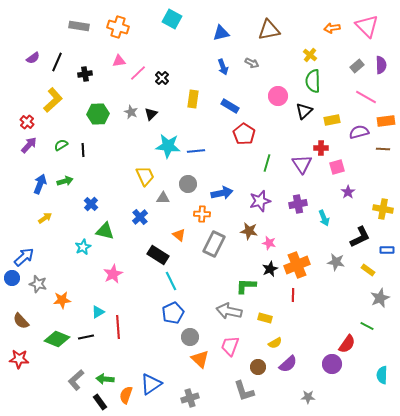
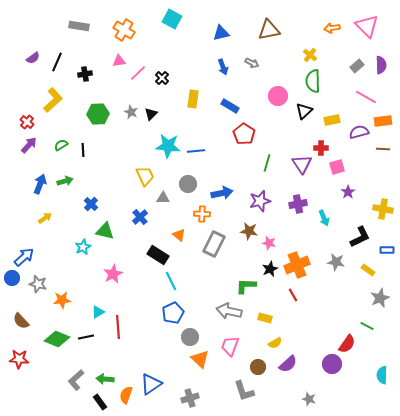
orange cross at (118, 27): moved 6 px right, 3 px down; rotated 15 degrees clockwise
orange rectangle at (386, 121): moved 3 px left
red line at (293, 295): rotated 32 degrees counterclockwise
gray star at (308, 397): moved 1 px right, 2 px down; rotated 16 degrees clockwise
